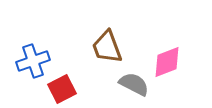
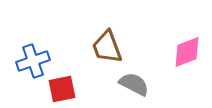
pink diamond: moved 20 px right, 10 px up
red square: rotated 16 degrees clockwise
